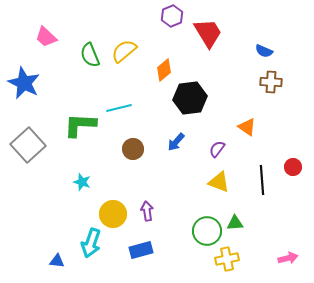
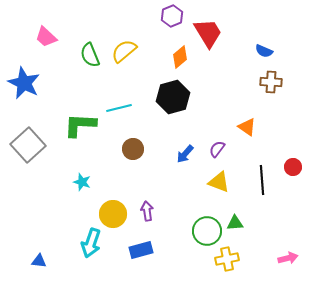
orange diamond: moved 16 px right, 13 px up
black hexagon: moved 17 px left, 1 px up; rotated 8 degrees counterclockwise
blue arrow: moved 9 px right, 12 px down
blue triangle: moved 18 px left
